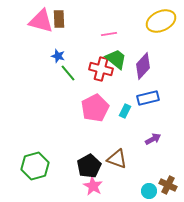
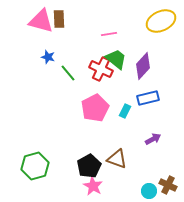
blue star: moved 10 px left, 1 px down
red cross: rotated 10 degrees clockwise
